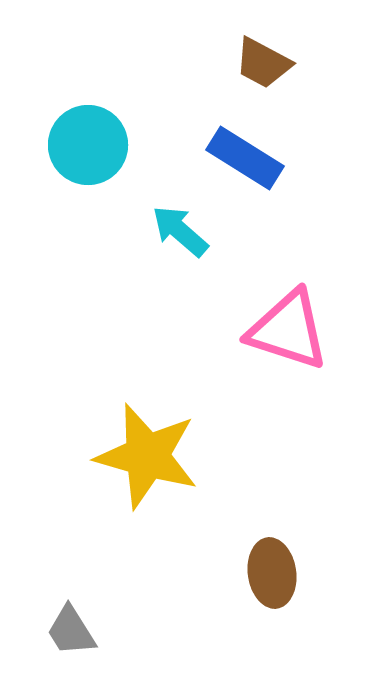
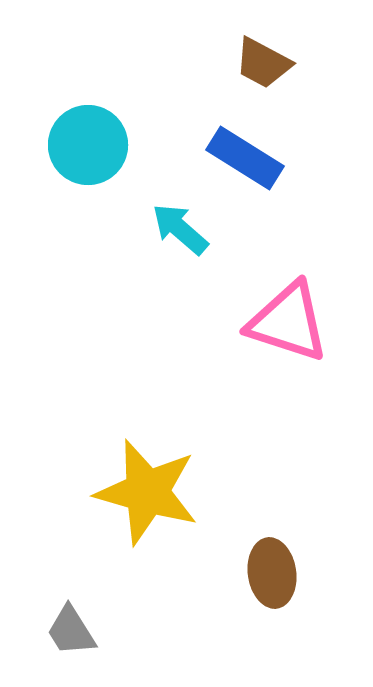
cyan arrow: moved 2 px up
pink triangle: moved 8 px up
yellow star: moved 36 px down
